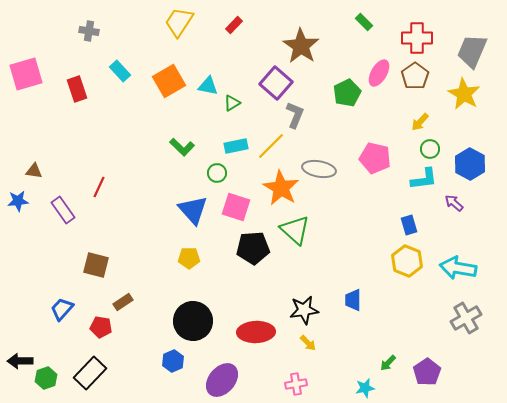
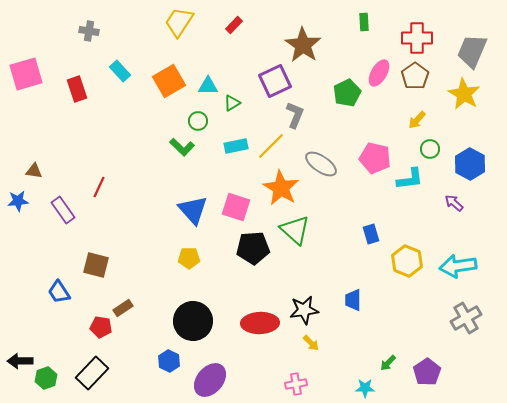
green rectangle at (364, 22): rotated 42 degrees clockwise
brown star at (301, 46): moved 2 px right, 1 px up
purple square at (276, 83): moved 1 px left, 2 px up; rotated 24 degrees clockwise
cyan triangle at (208, 86): rotated 10 degrees counterclockwise
yellow arrow at (420, 122): moved 3 px left, 2 px up
gray ellipse at (319, 169): moved 2 px right, 5 px up; rotated 24 degrees clockwise
green circle at (217, 173): moved 19 px left, 52 px up
cyan L-shape at (424, 179): moved 14 px left
blue rectangle at (409, 225): moved 38 px left, 9 px down
cyan arrow at (458, 268): moved 2 px up; rotated 18 degrees counterclockwise
brown rectangle at (123, 302): moved 6 px down
blue trapezoid at (62, 309): moved 3 px left, 17 px up; rotated 75 degrees counterclockwise
red ellipse at (256, 332): moved 4 px right, 9 px up
yellow arrow at (308, 343): moved 3 px right
blue hexagon at (173, 361): moved 4 px left; rotated 10 degrees counterclockwise
black rectangle at (90, 373): moved 2 px right
purple ellipse at (222, 380): moved 12 px left
cyan star at (365, 388): rotated 12 degrees clockwise
